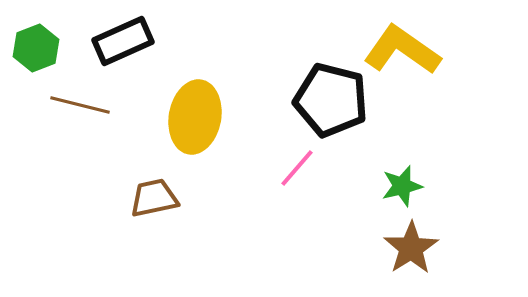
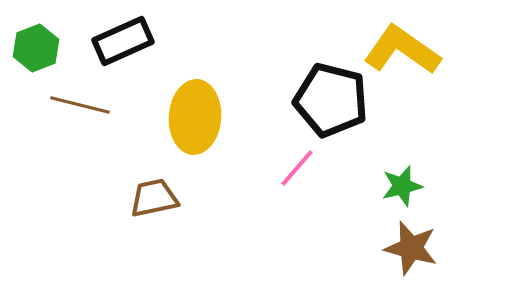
yellow ellipse: rotated 6 degrees counterclockwise
brown star: rotated 24 degrees counterclockwise
